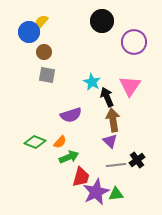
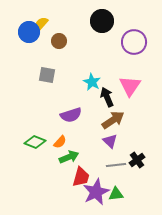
yellow semicircle: moved 2 px down
brown circle: moved 15 px right, 11 px up
brown arrow: rotated 65 degrees clockwise
